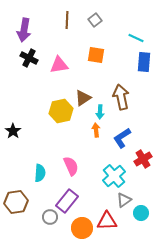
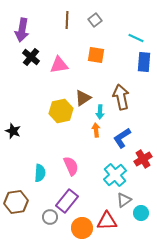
purple arrow: moved 2 px left
black cross: moved 2 px right, 1 px up; rotated 12 degrees clockwise
black star: rotated 14 degrees counterclockwise
cyan cross: moved 1 px right, 1 px up
